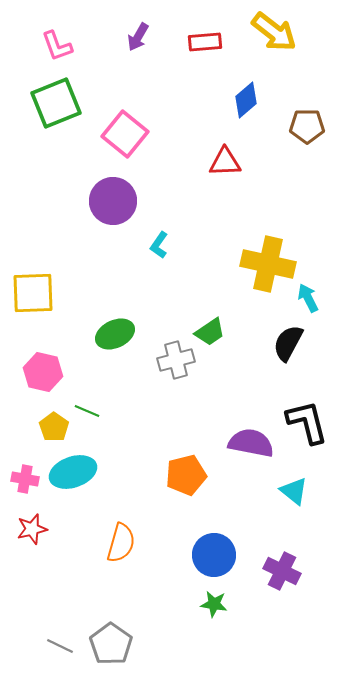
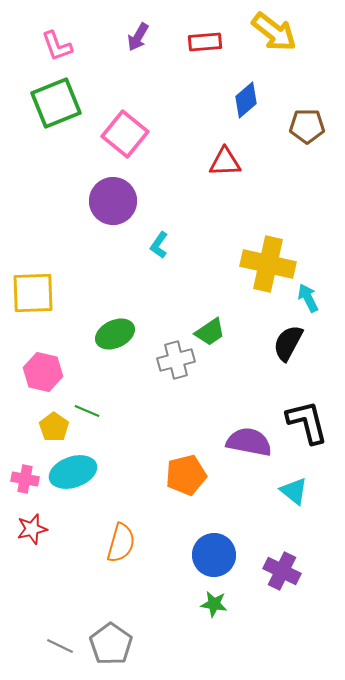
purple semicircle: moved 2 px left, 1 px up
